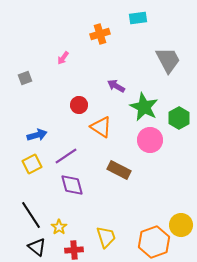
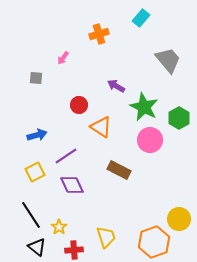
cyan rectangle: moved 3 px right; rotated 42 degrees counterclockwise
orange cross: moved 1 px left
gray trapezoid: rotated 12 degrees counterclockwise
gray square: moved 11 px right; rotated 24 degrees clockwise
yellow square: moved 3 px right, 8 px down
purple diamond: rotated 10 degrees counterclockwise
yellow circle: moved 2 px left, 6 px up
